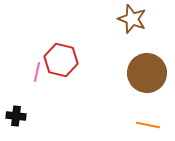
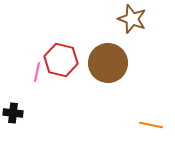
brown circle: moved 39 px left, 10 px up
black cross: moved 3 px left, 3 px up
orange line: moved 3 px right
